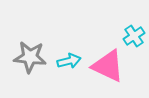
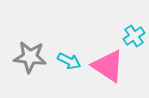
cyan arrow: rotated 40 degrees clockwise
pink triangle: rotated 9 degrees clockwise
